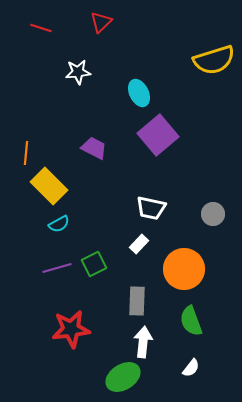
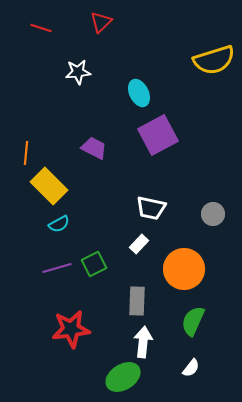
purple square: rotated 12 degrees clockwise
green semicircle: moved 2 px right; rotated 44 degrees clockwise
